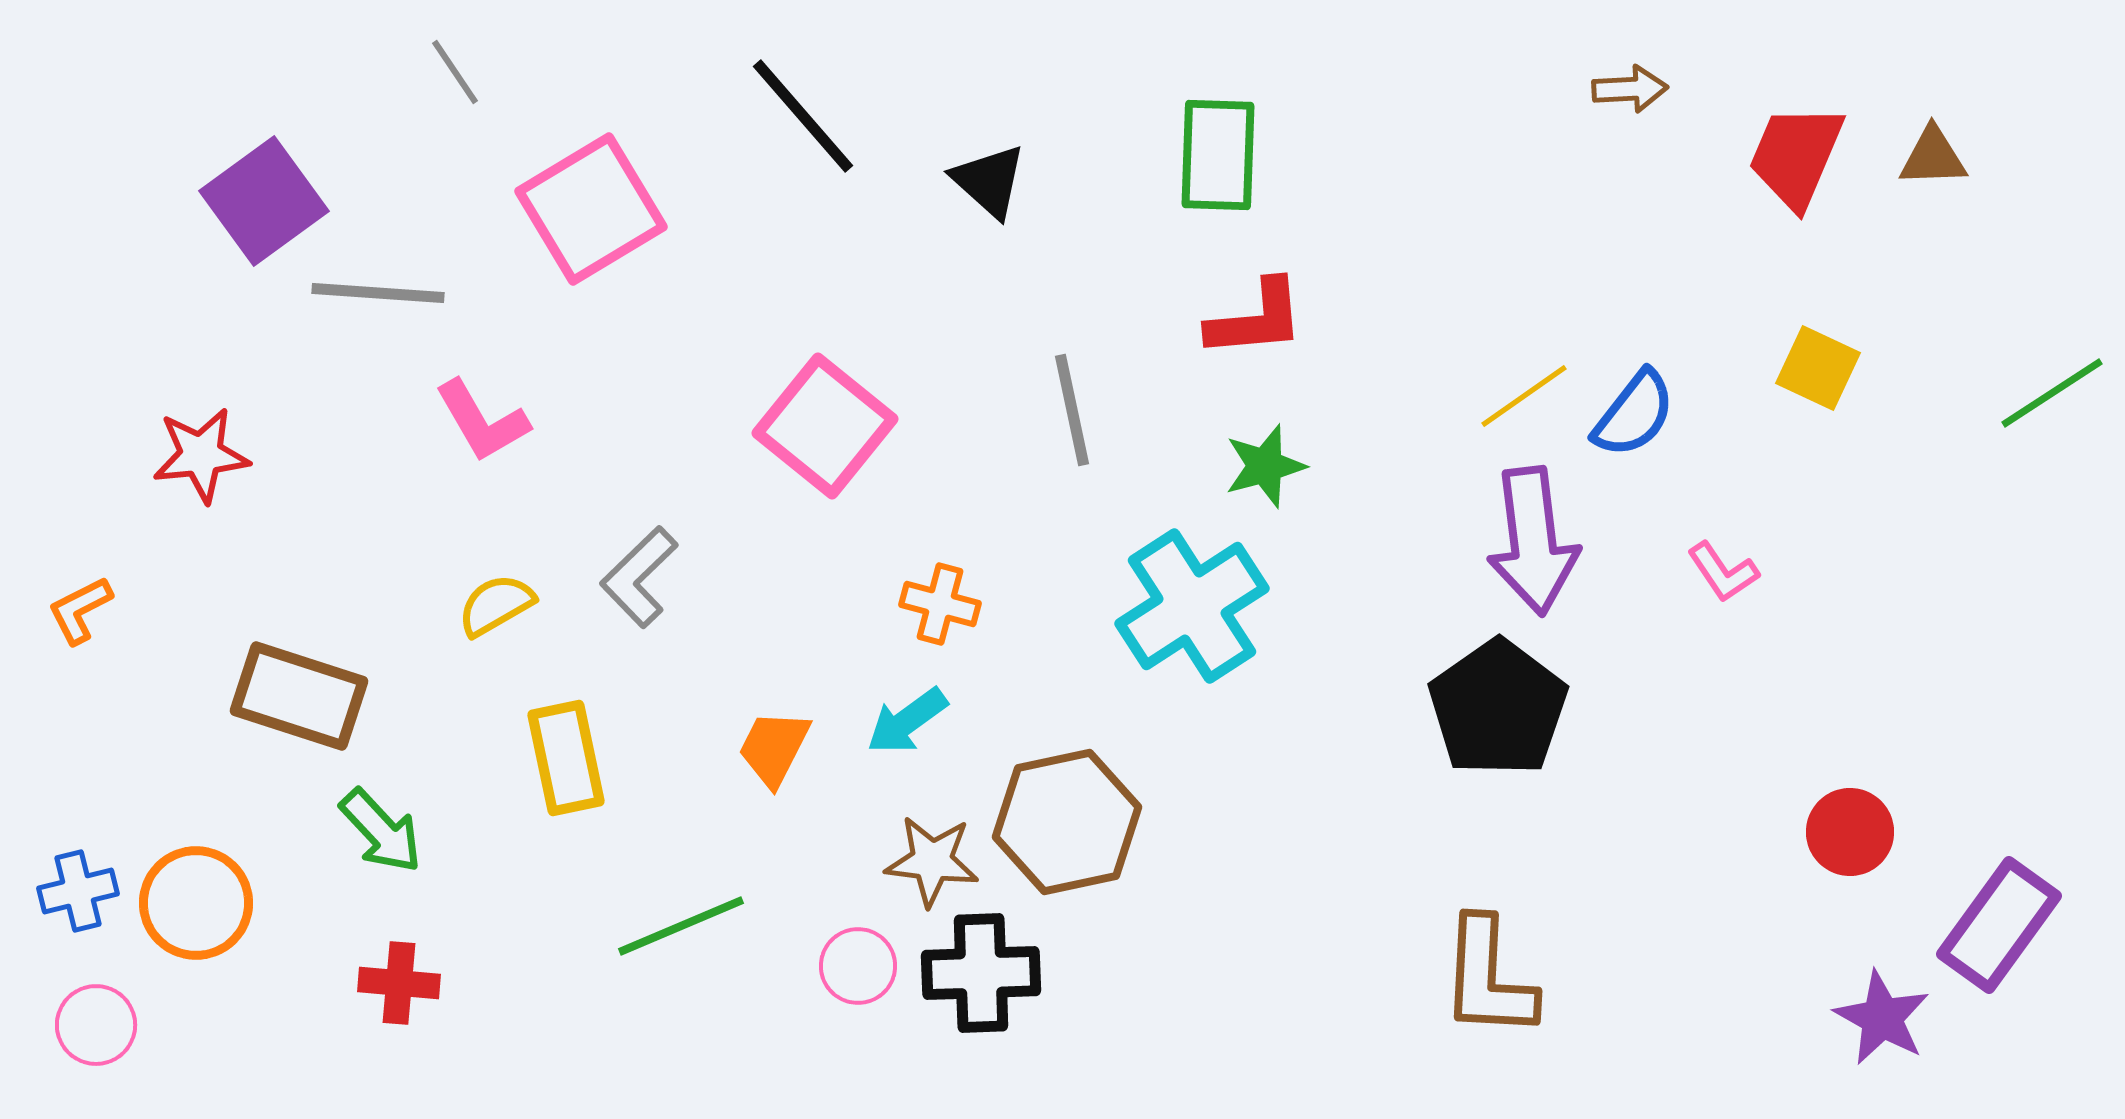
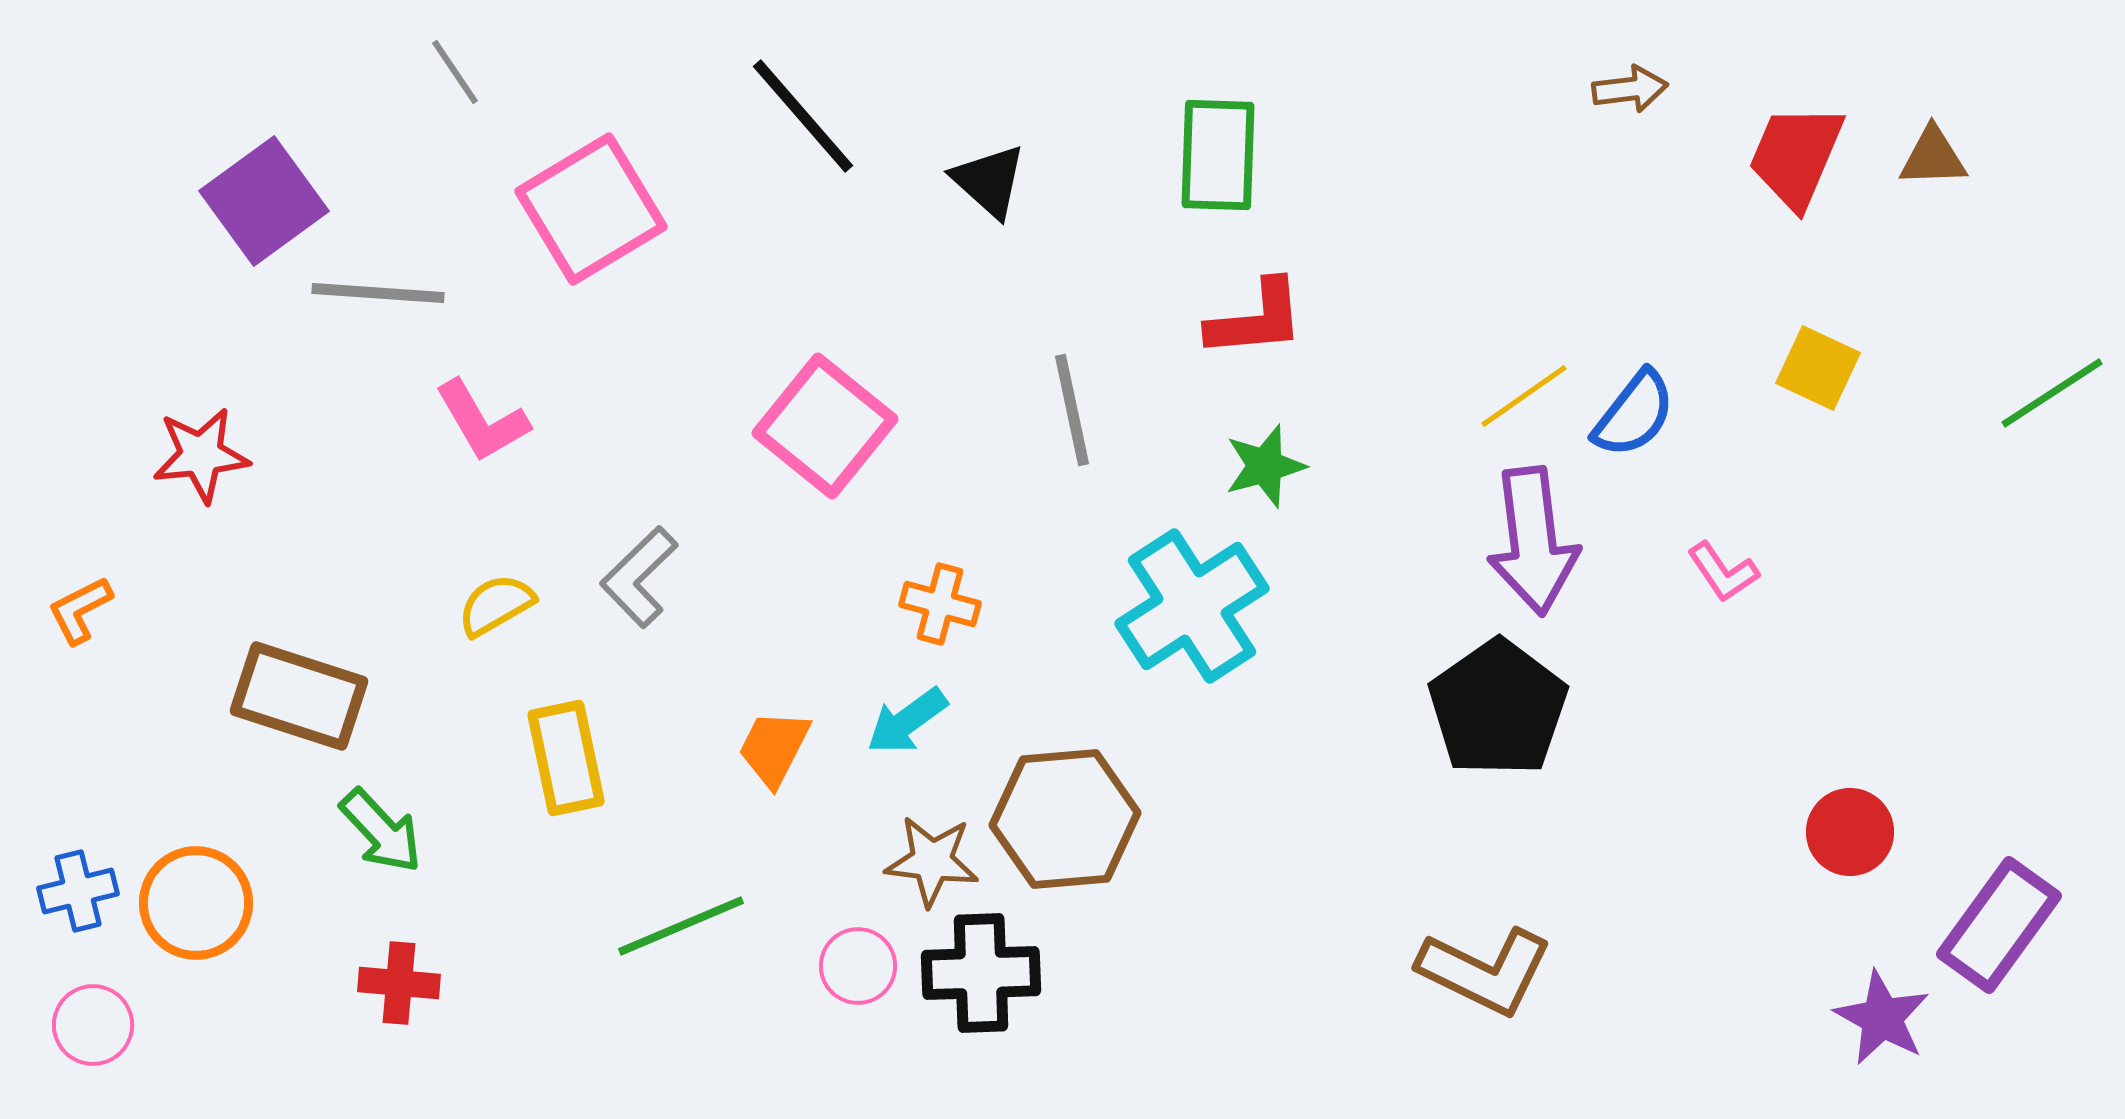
brown arrow at (1630, 89): rotated 4 degrees counterclockwise
brown hexagon at (1067, 822): moved 2 px left, 3 px up; rotated 7 degrees clockwise
brown L-shape at (1488, 978): moved 3 px left, 7 px up; rotated 67 degrees counterclockwise
pink circle at (96, 1025): moved 3 px left
